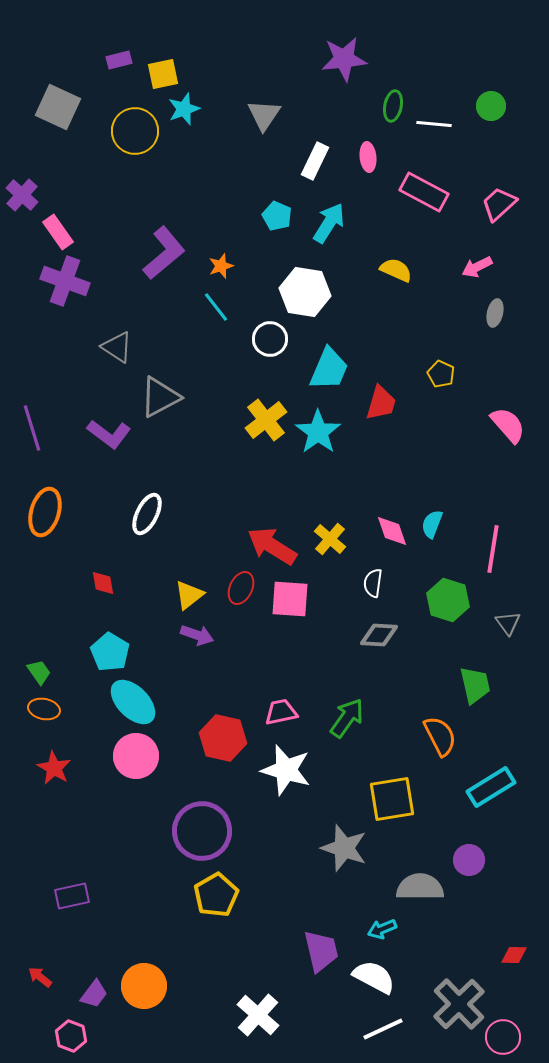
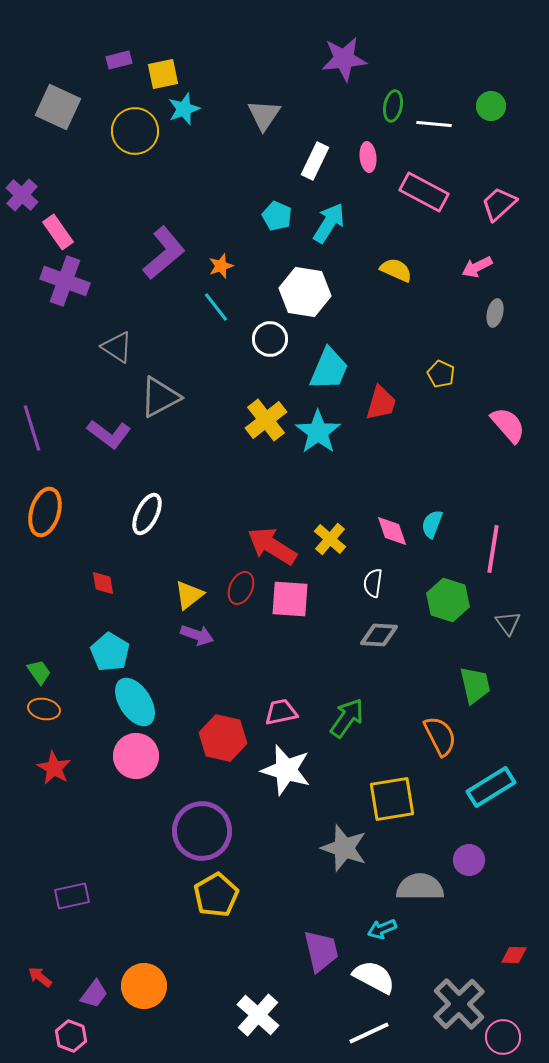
cyan ellipse at (133, 702): moved 2 px right; rotated 12 degrees clockwise
white line at (383, 1029): moved 14 px left, 4 px down
